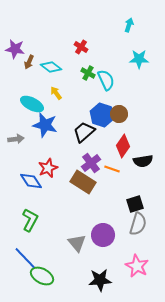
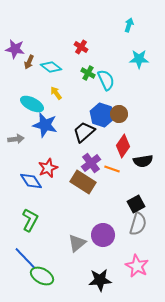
black square: moved 1 px right; rotated 12 degrees counterclockwise
gray triangle: rotated 30 degrees clockwise
